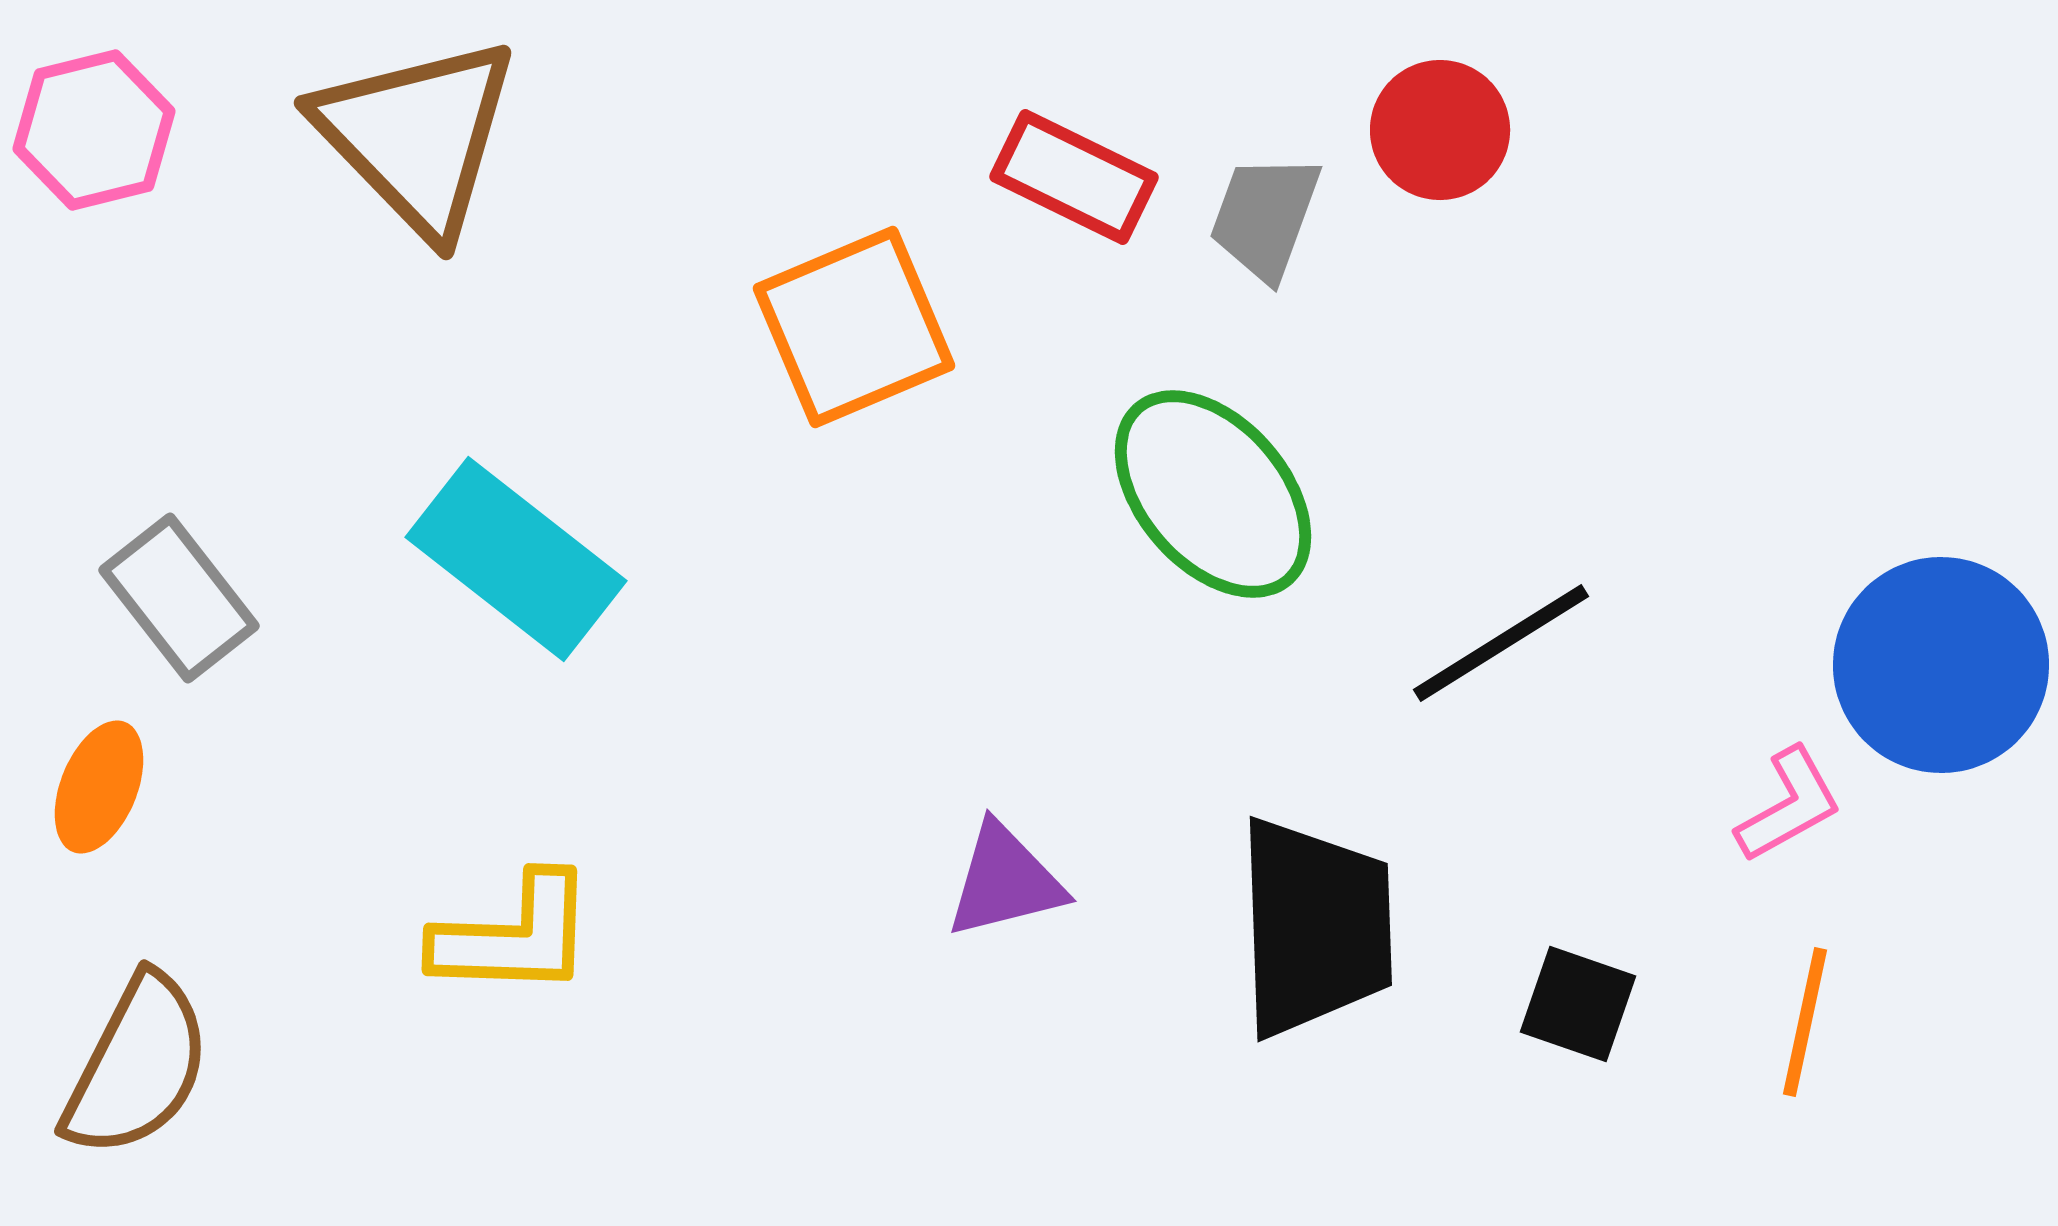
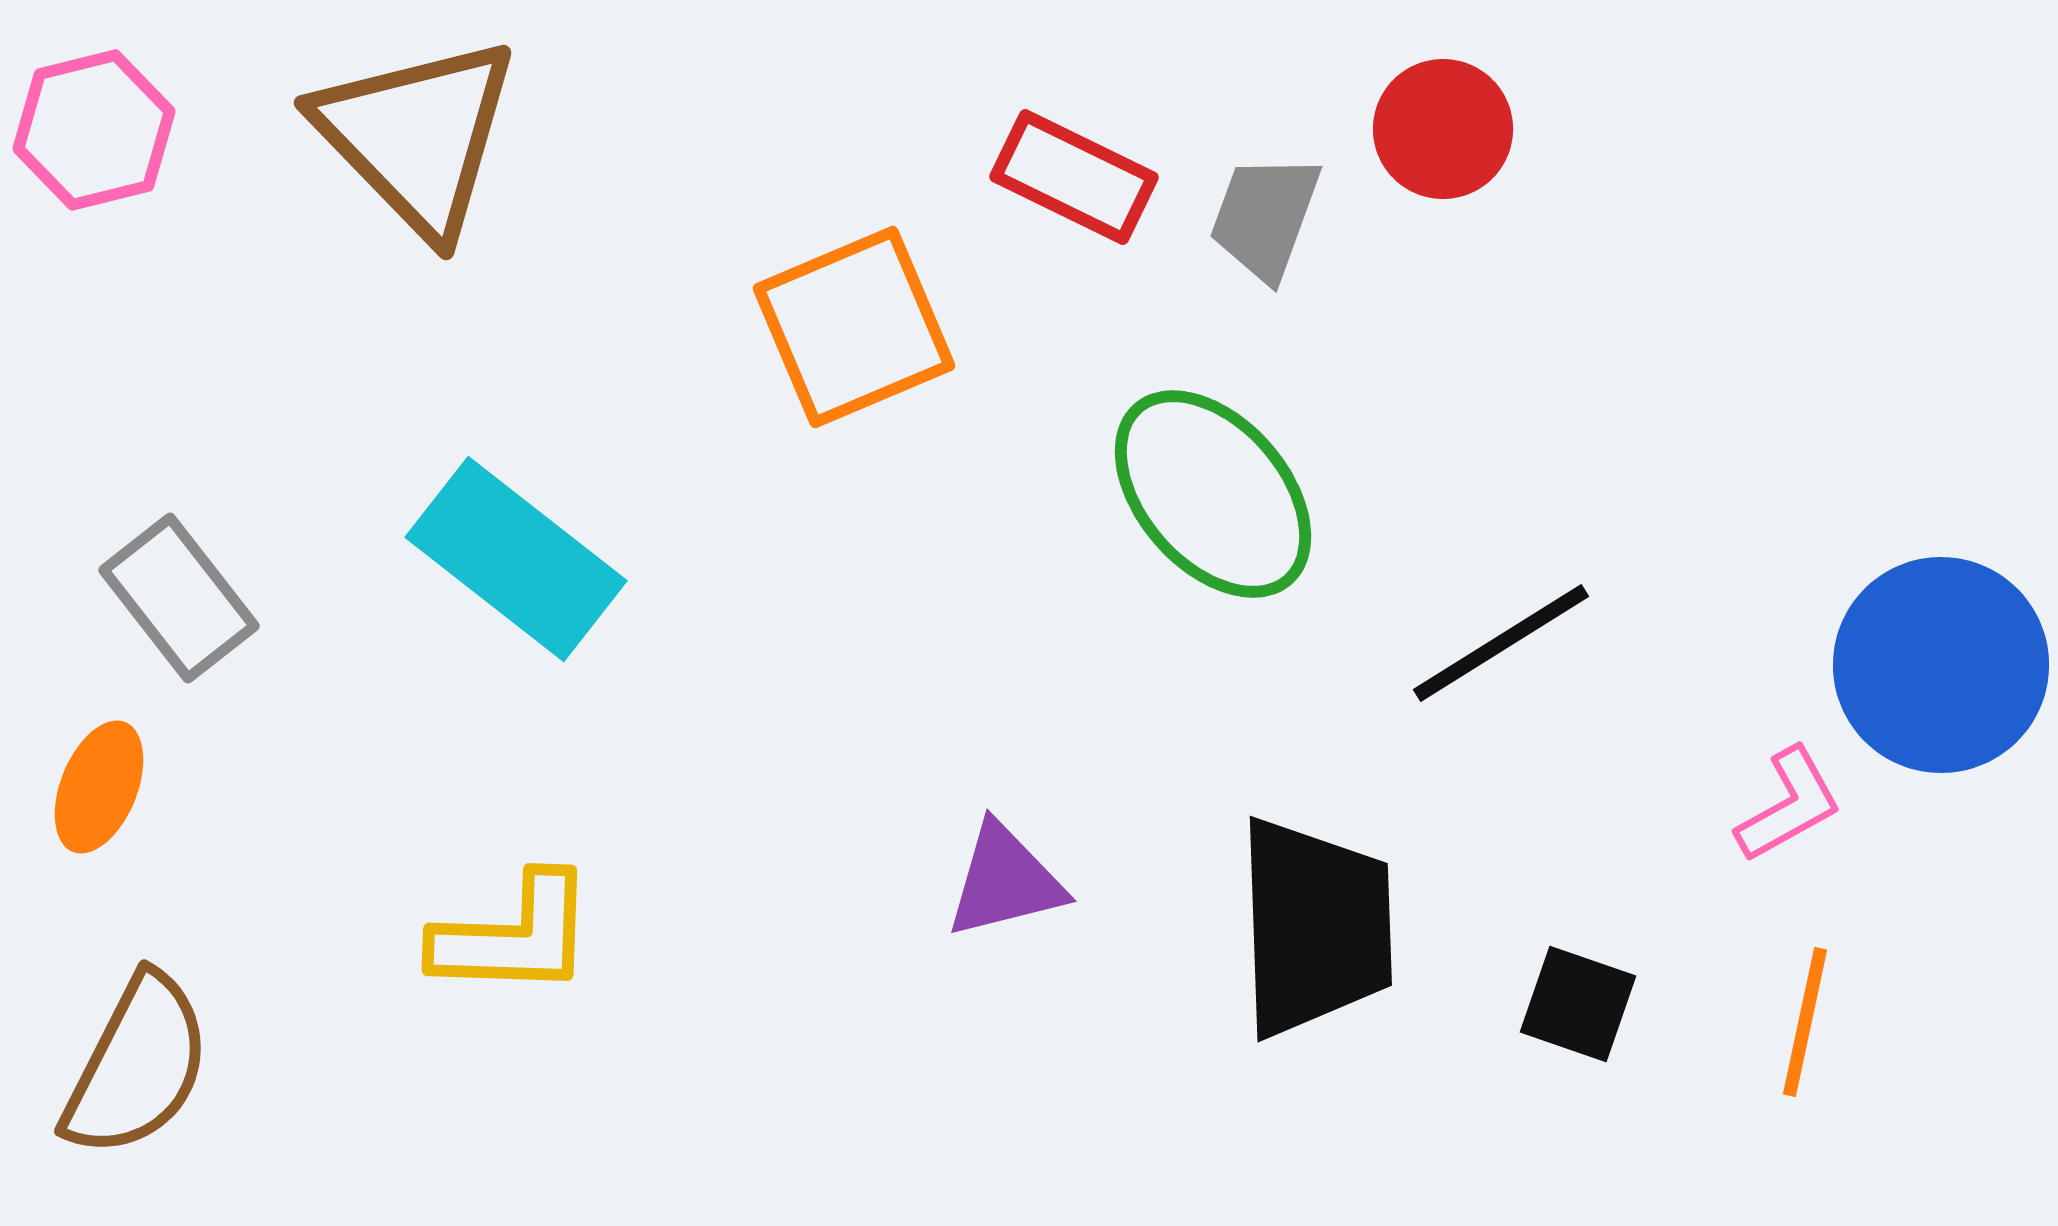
red circle: moved 3 px right, 1 px up
